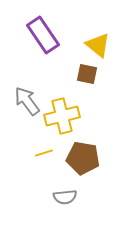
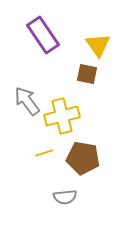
yellow triangle: rotated 16 degrees clockwise
